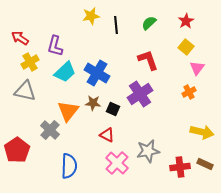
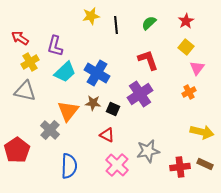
pink cross: moved 2 px down
